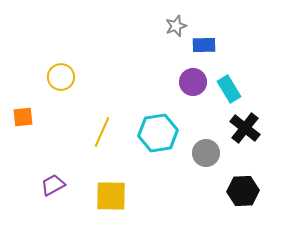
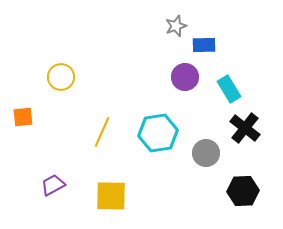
purple circle: moved 8 px left, 5 px up
